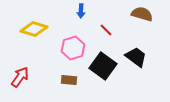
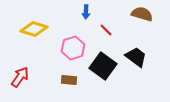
blue arrow: moved 5 px right, 1 px down
